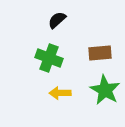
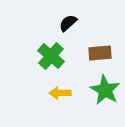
black semicircle: moved 11 px right, 3 px down
green cross: moved 2 px right, 2 px up; rotated 20 degrees clockwise
